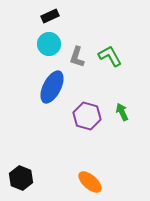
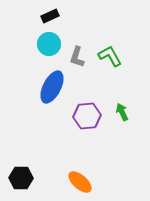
purple hexagon: rotated 20 degrees counterclockwise
black hexagon: rotated 20 degrees counterclockwise
orange ellipse: moved 10 px left
